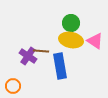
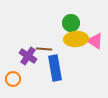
yellow ellipse: moved 5 px right, 1 px up; rotated 15 degrees counterclockwise
brown line: moved 3 px right, 2 px up
blue rectangle: moved 5 px left, 2 px down
orange circle: moved 7 px up
